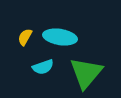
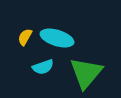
cyan ellipse: moved 3 px left, 1 px down; rotated 8 degrees clockwise
